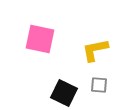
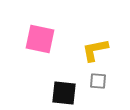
gray square: moved 1 px left, 4 px up
black square: rotated 20 degrees counterclockwise
